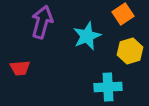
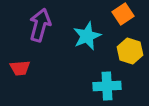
purple arrow: moved 2 px left, 3 px down
yellow hexagon: rotated 25 degrees counterclockwise
cyan cross: moved 1 px left, 1 px up
